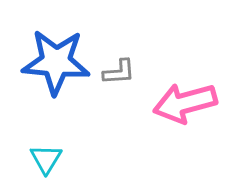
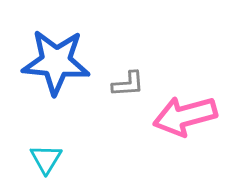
gray L-shape: moved 9 px right, 12 px down
pink arrow: moved 13 px down
